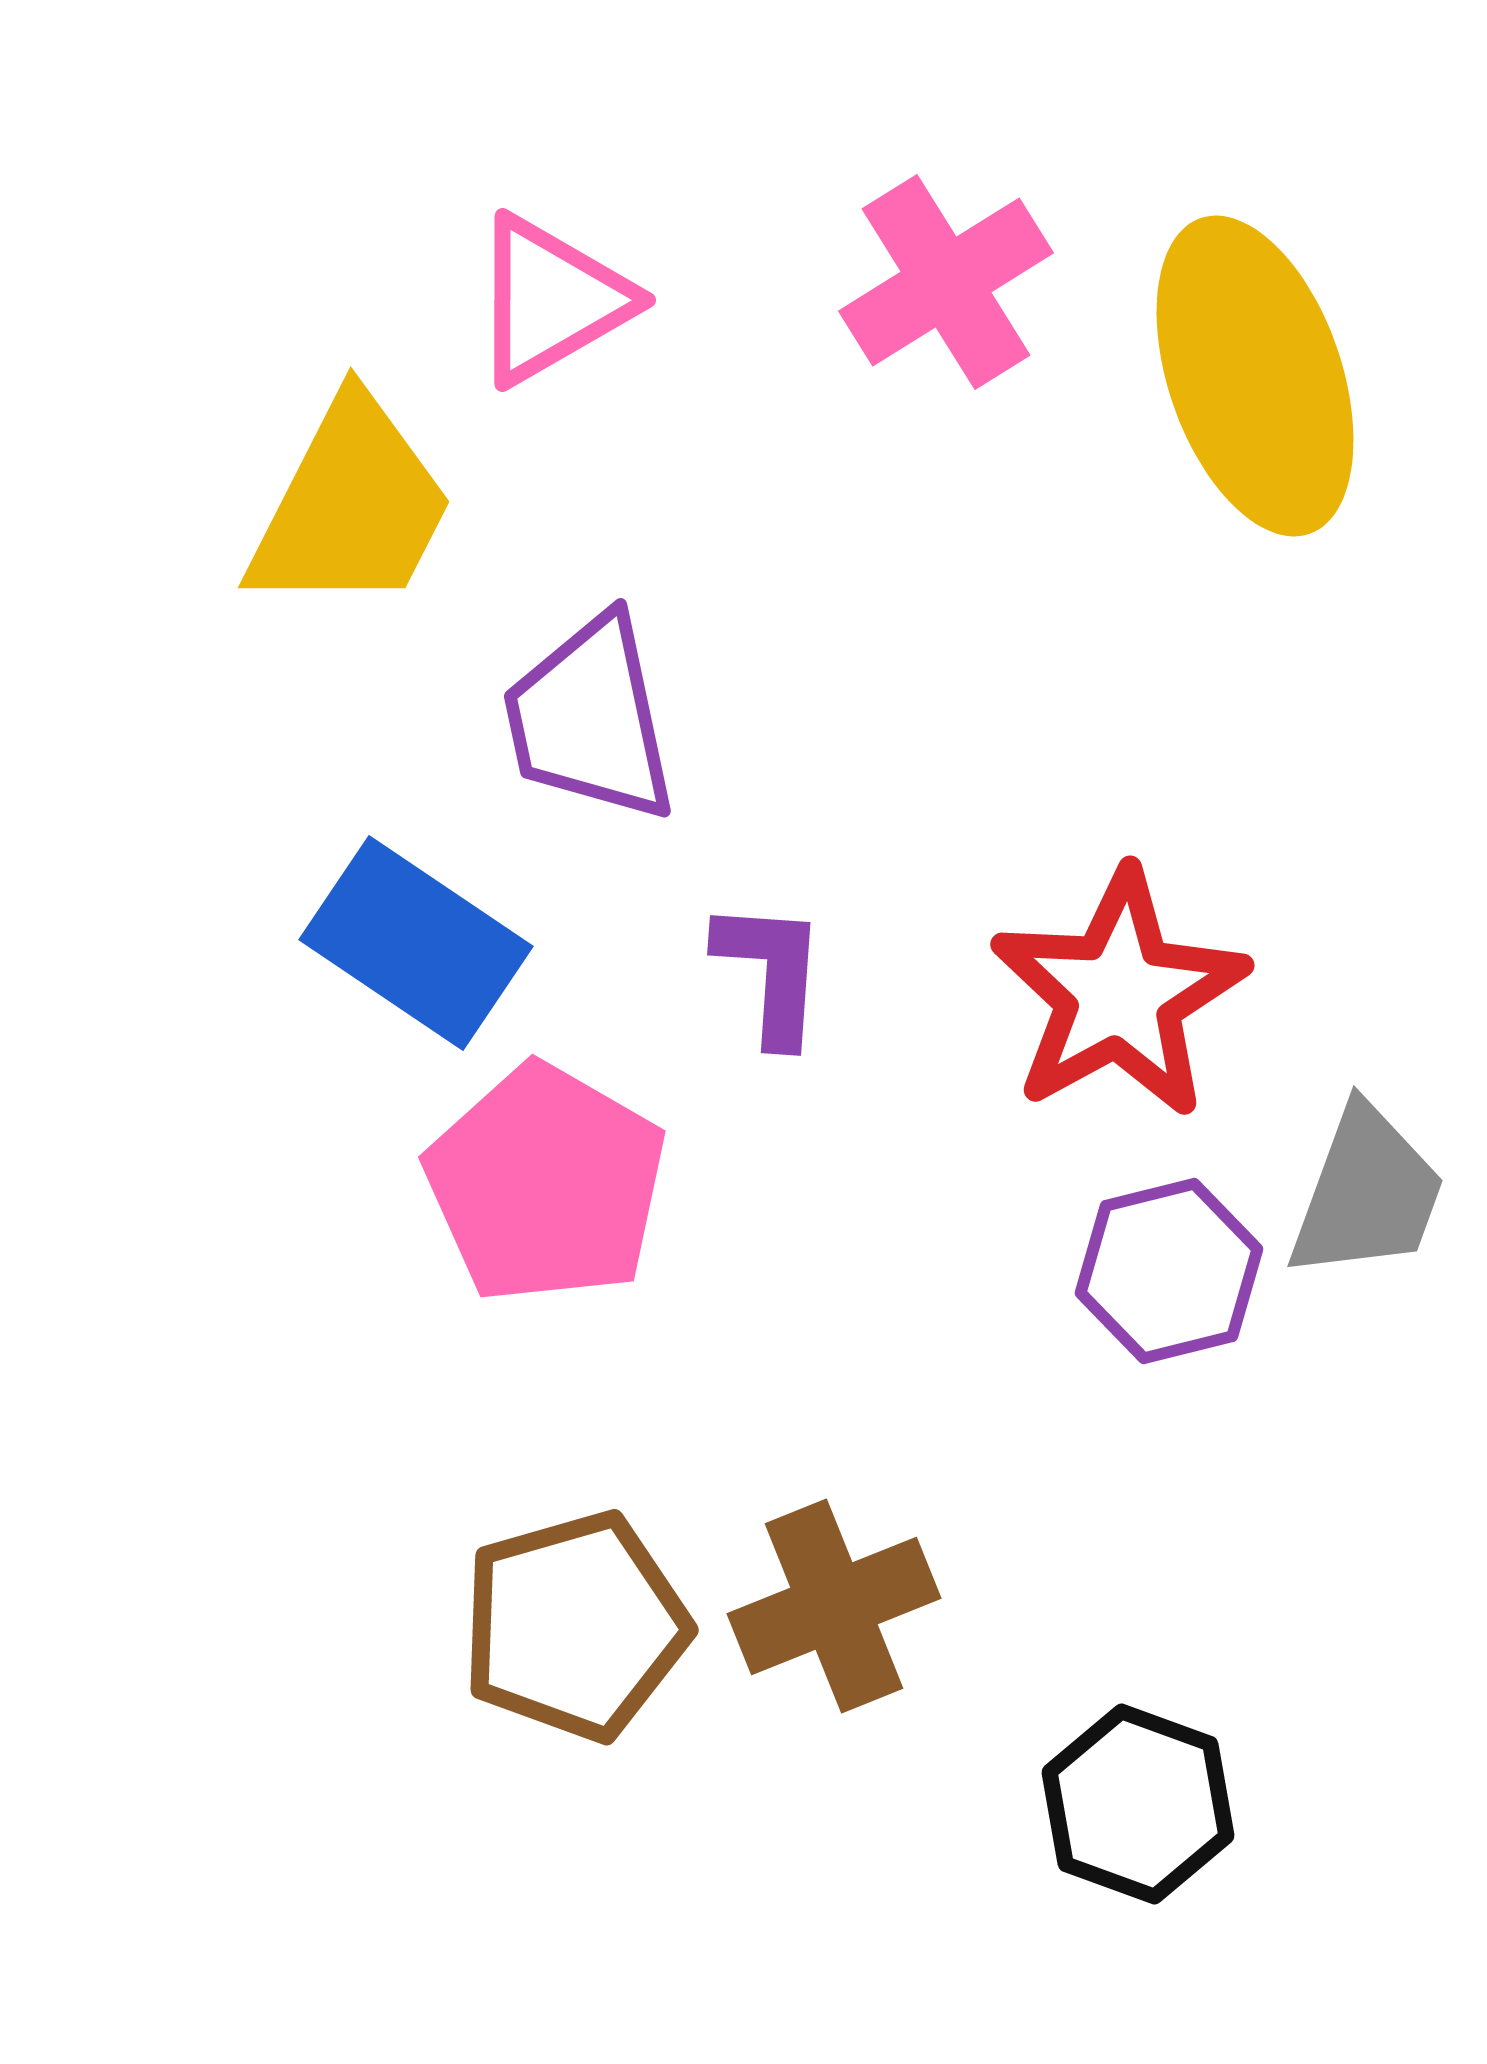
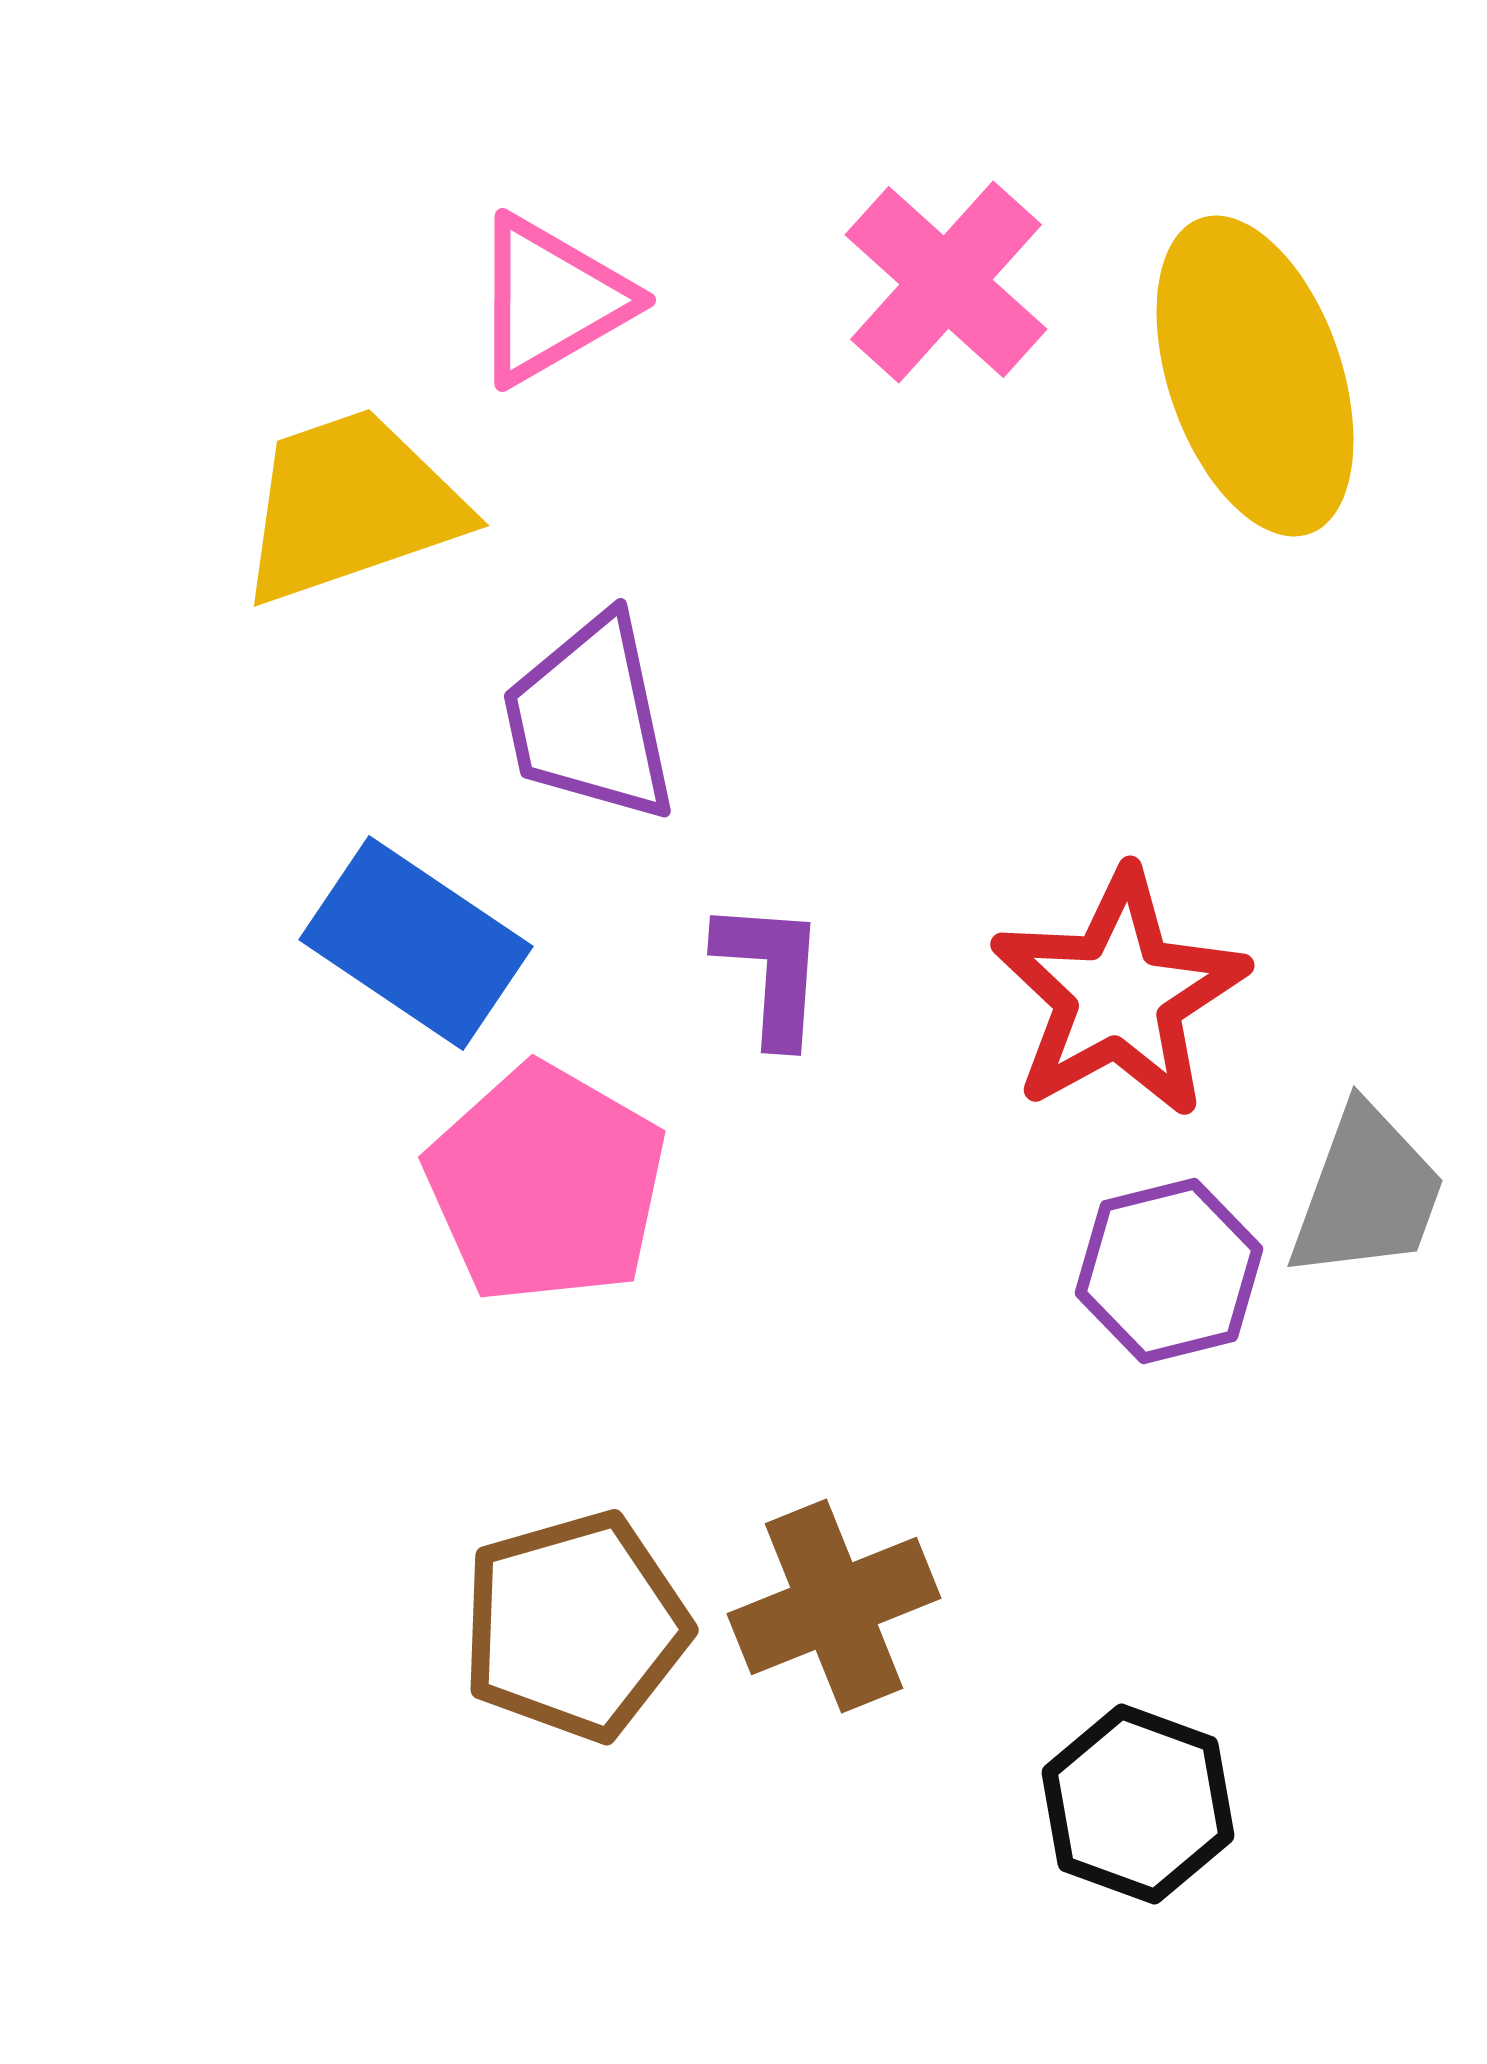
pink cross: rotated 16 degrees counterclockwise
yellow trapezoid: rotated 136 degrees counterclockwise
